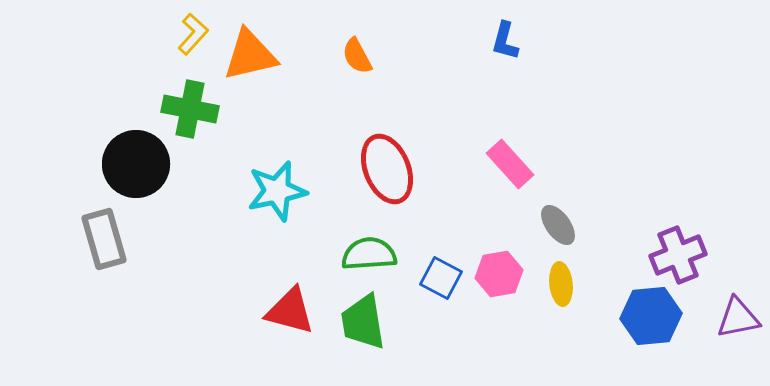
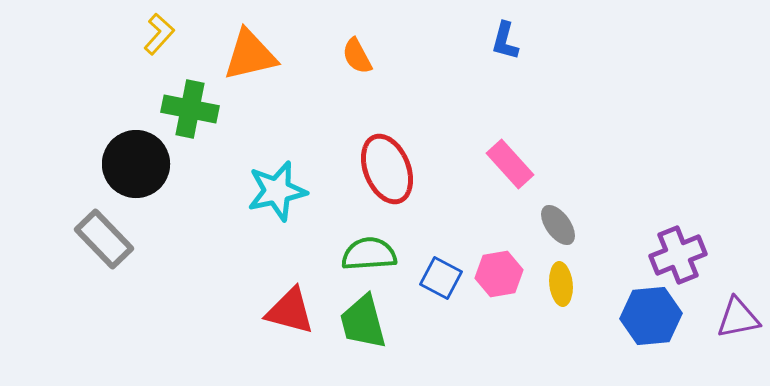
yellow L-shape: moved 34 px left
gray rectangle: rotated 28 degrees counterclockwise
green trapezoid: rotated 6 degrees counterclockwise
